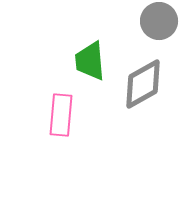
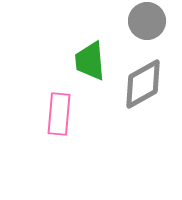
gray circle: moved 12 px left
pink rectangle: moved 2 px left, 1 px up
